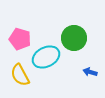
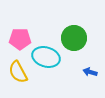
pink pentagon: rotated 15 degrees counterclockwise
cyan ellipse: rotated 44 degrees clockwise
yellow semicircle: moved 2 px left, 3 px up
